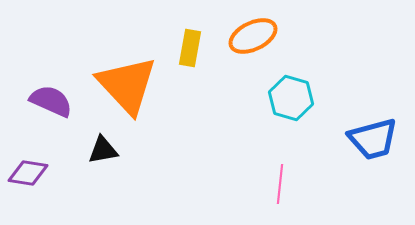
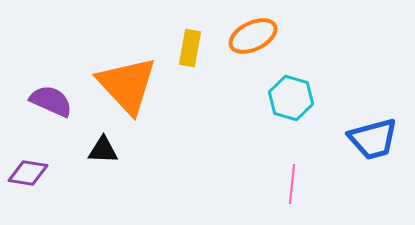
black triangle: rotated 12 degrees clockwise
pink line: moved 12 px right
